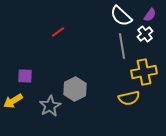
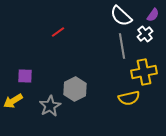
purple semicircle: moved 3 px right
